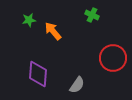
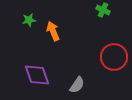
green cross: moved 11 px right, 5 px up
orange arrow: rotated 18 degrees clockwise
red circle: moved 1 px right, 1 px up
purple diamond: moved 1 px left, 1 px down; rotated 24 degrees counterclockwise
